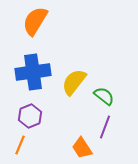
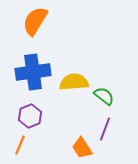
yellow semicircle: rotated 48 degrees clockwise
purple line: moved 2 px down
